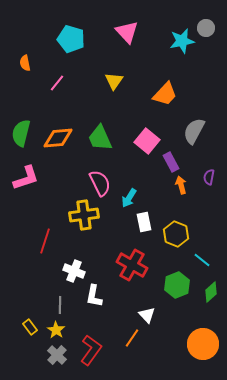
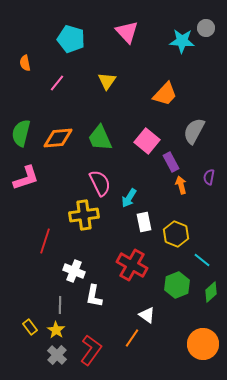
cyan star: rotated 15 degrees clockwise
yellow triangle: moved 7 px left
white triangle: rotated 12 degrees counterclockwise
